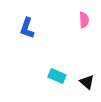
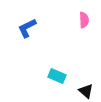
blue L-shape: rotated 45 degrees clockwise
black triangle: moved 1 px left, 9 px down
